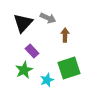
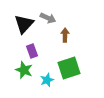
black triangle: moved 1 px right, 1 px down
purple rectangle: rotated 24 degrees clockwise
green star: rotated 24 degrees counterclockwise
